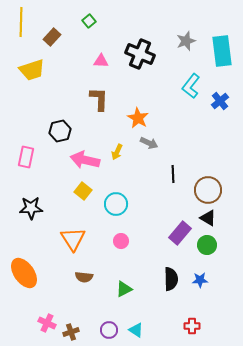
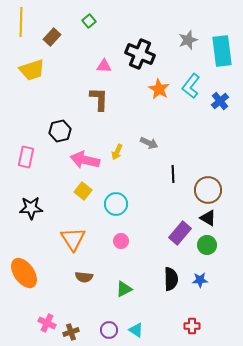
gray star: moved 2 px right, 1 px up
pink triangle: moved 3 px right, 5 px down
orange star: moved 21 px right, 29 px up
